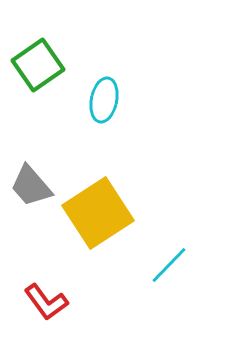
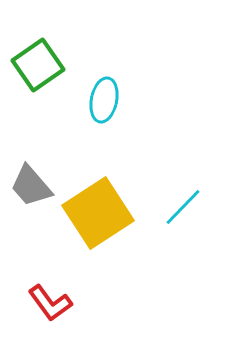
cyan line: moved 14 px right, 58 px up
red L-shape: moved 4 px right, 1 px down
